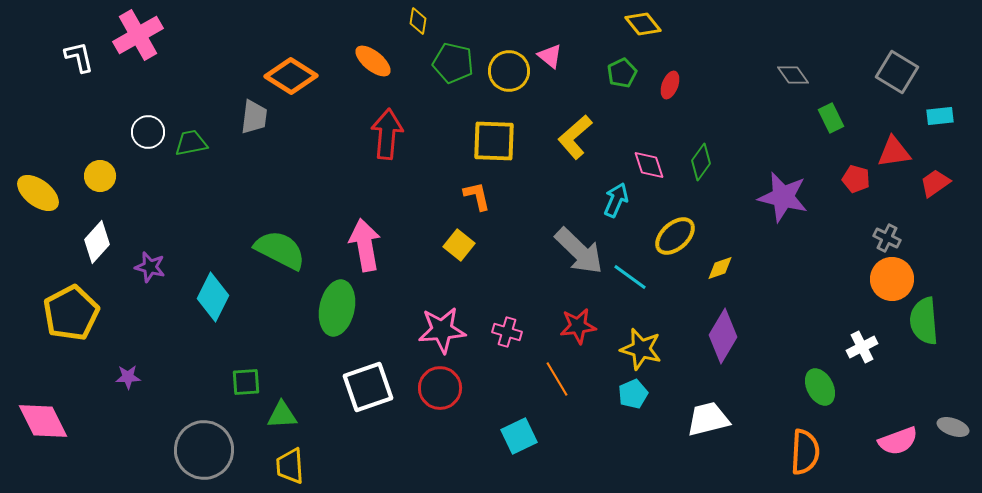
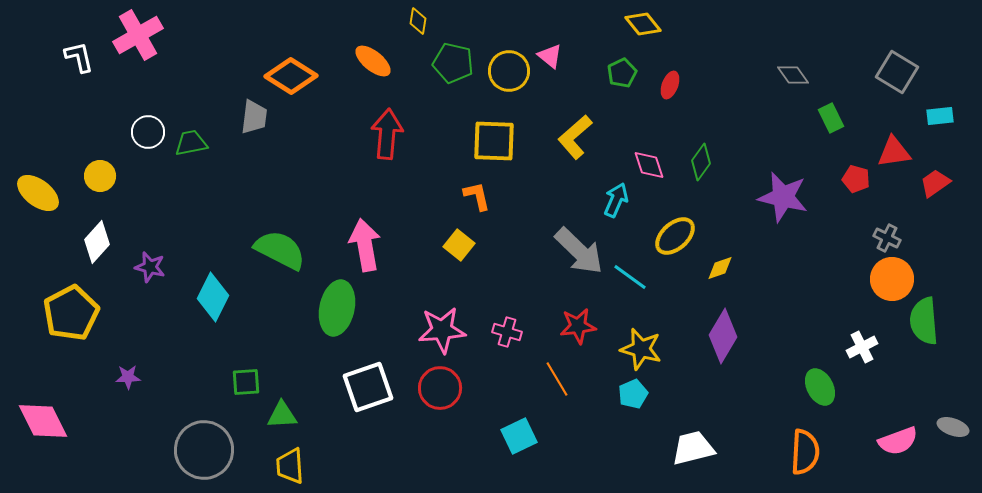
white trapezoid at (708, 419): moved 15 px left, 29 px down
